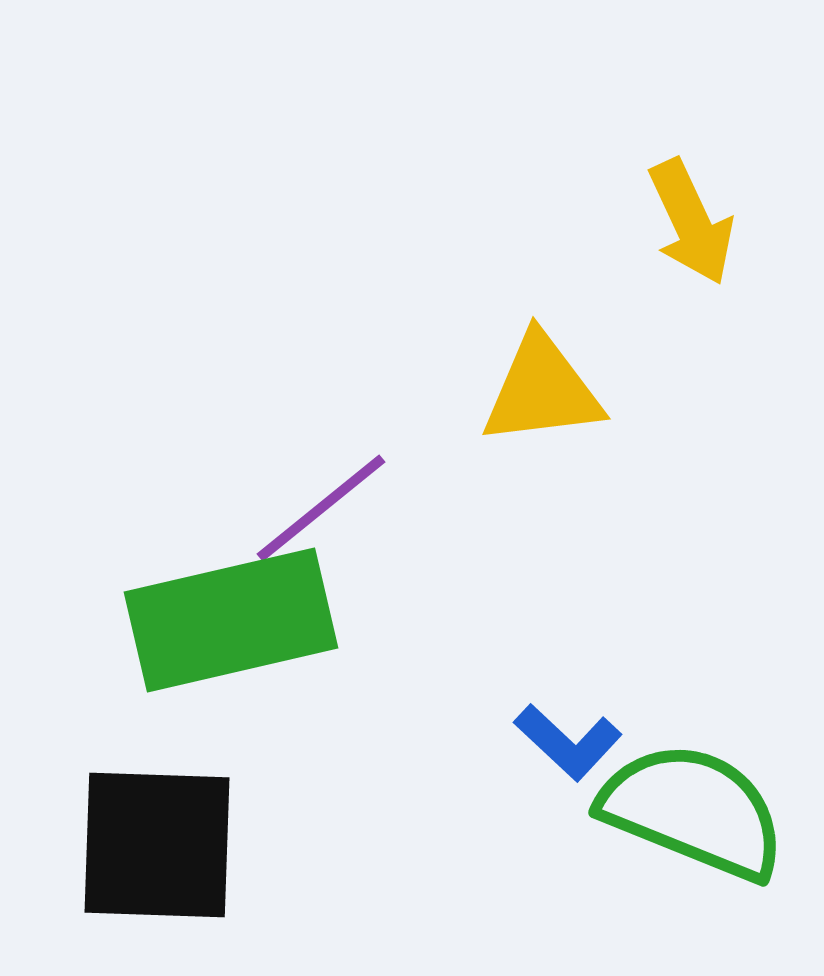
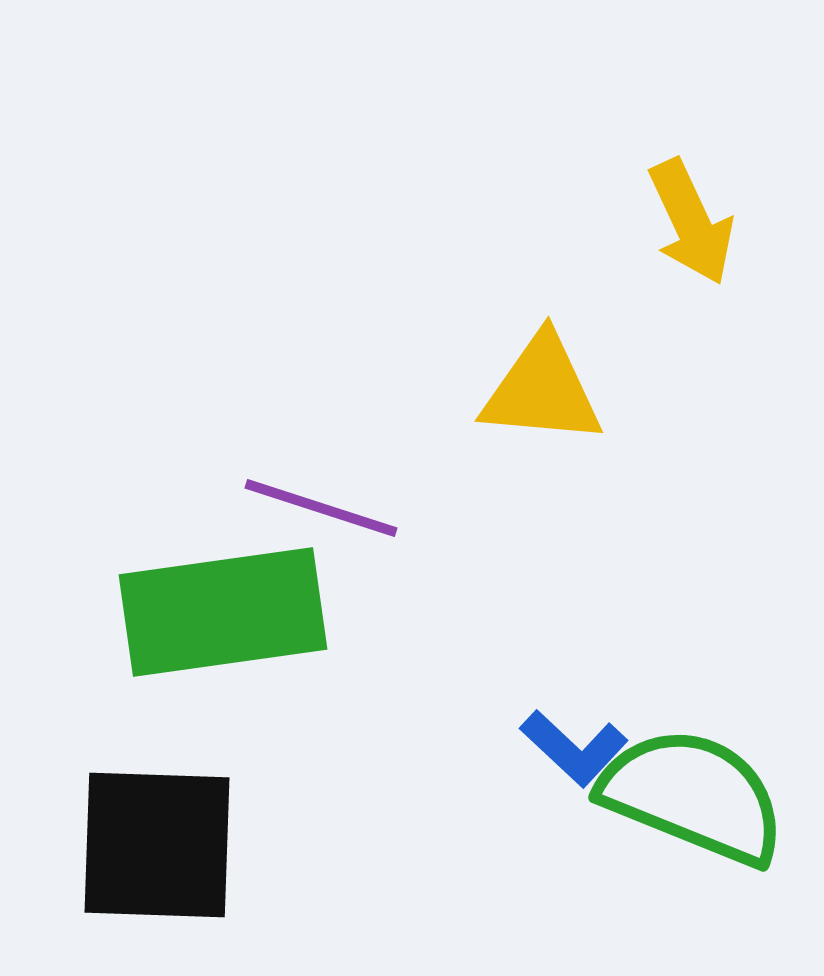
yellow triangle: rotated 12 degrees clockwise
purple line: rotated 57 degrees clockwise
green rectangle: moved 8 px left, 8 px up; rotated 5 degrees clockwise
blue L-shape: moved 6 px right, 6 px down
green semicircle: moved 15 px up
